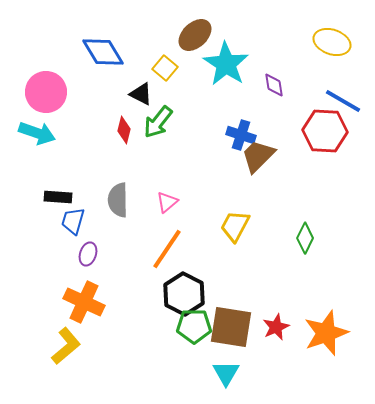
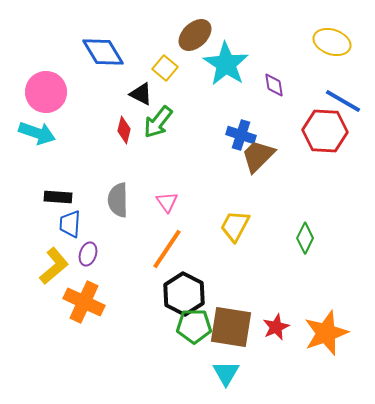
pink triangle: rotated 25 degrees counterclockwise
blue trapezoid: moved 3 px left, 3 px down; rotated 12 degrees counterclockwise
yellow L-shape: moved 12 px left, 80 px up
